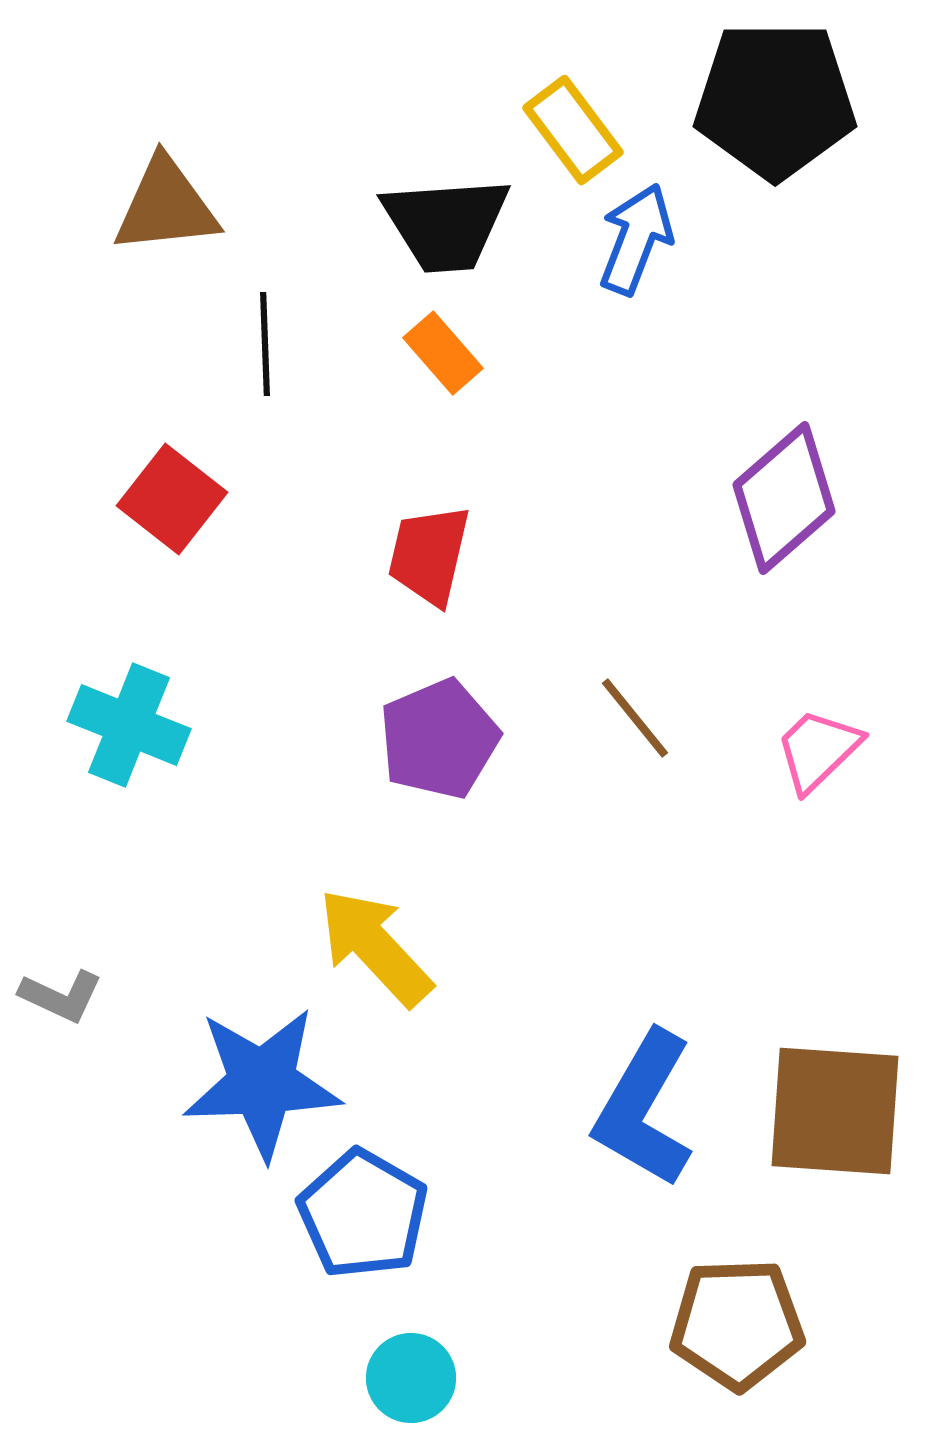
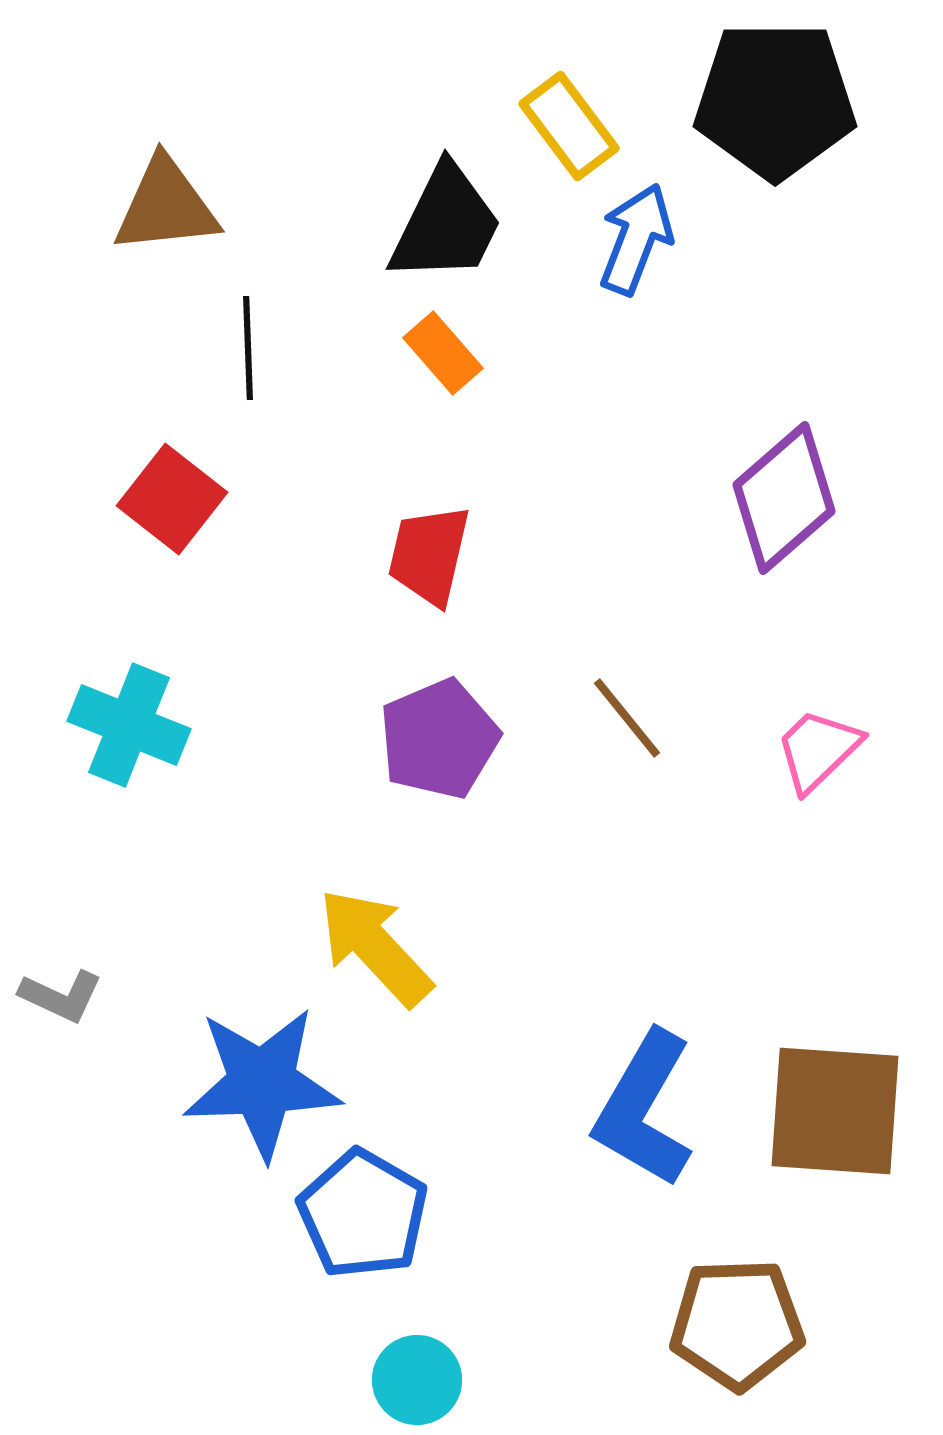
yellow rectangle: moved 4 px left, 4 px up
black trapezoid: rotated 60 degrees counterclockwise
black line: moved 17 px left, 4 px down
brown line: moved 8 px left
cyan circle: moved 6 px right, 2 px down
